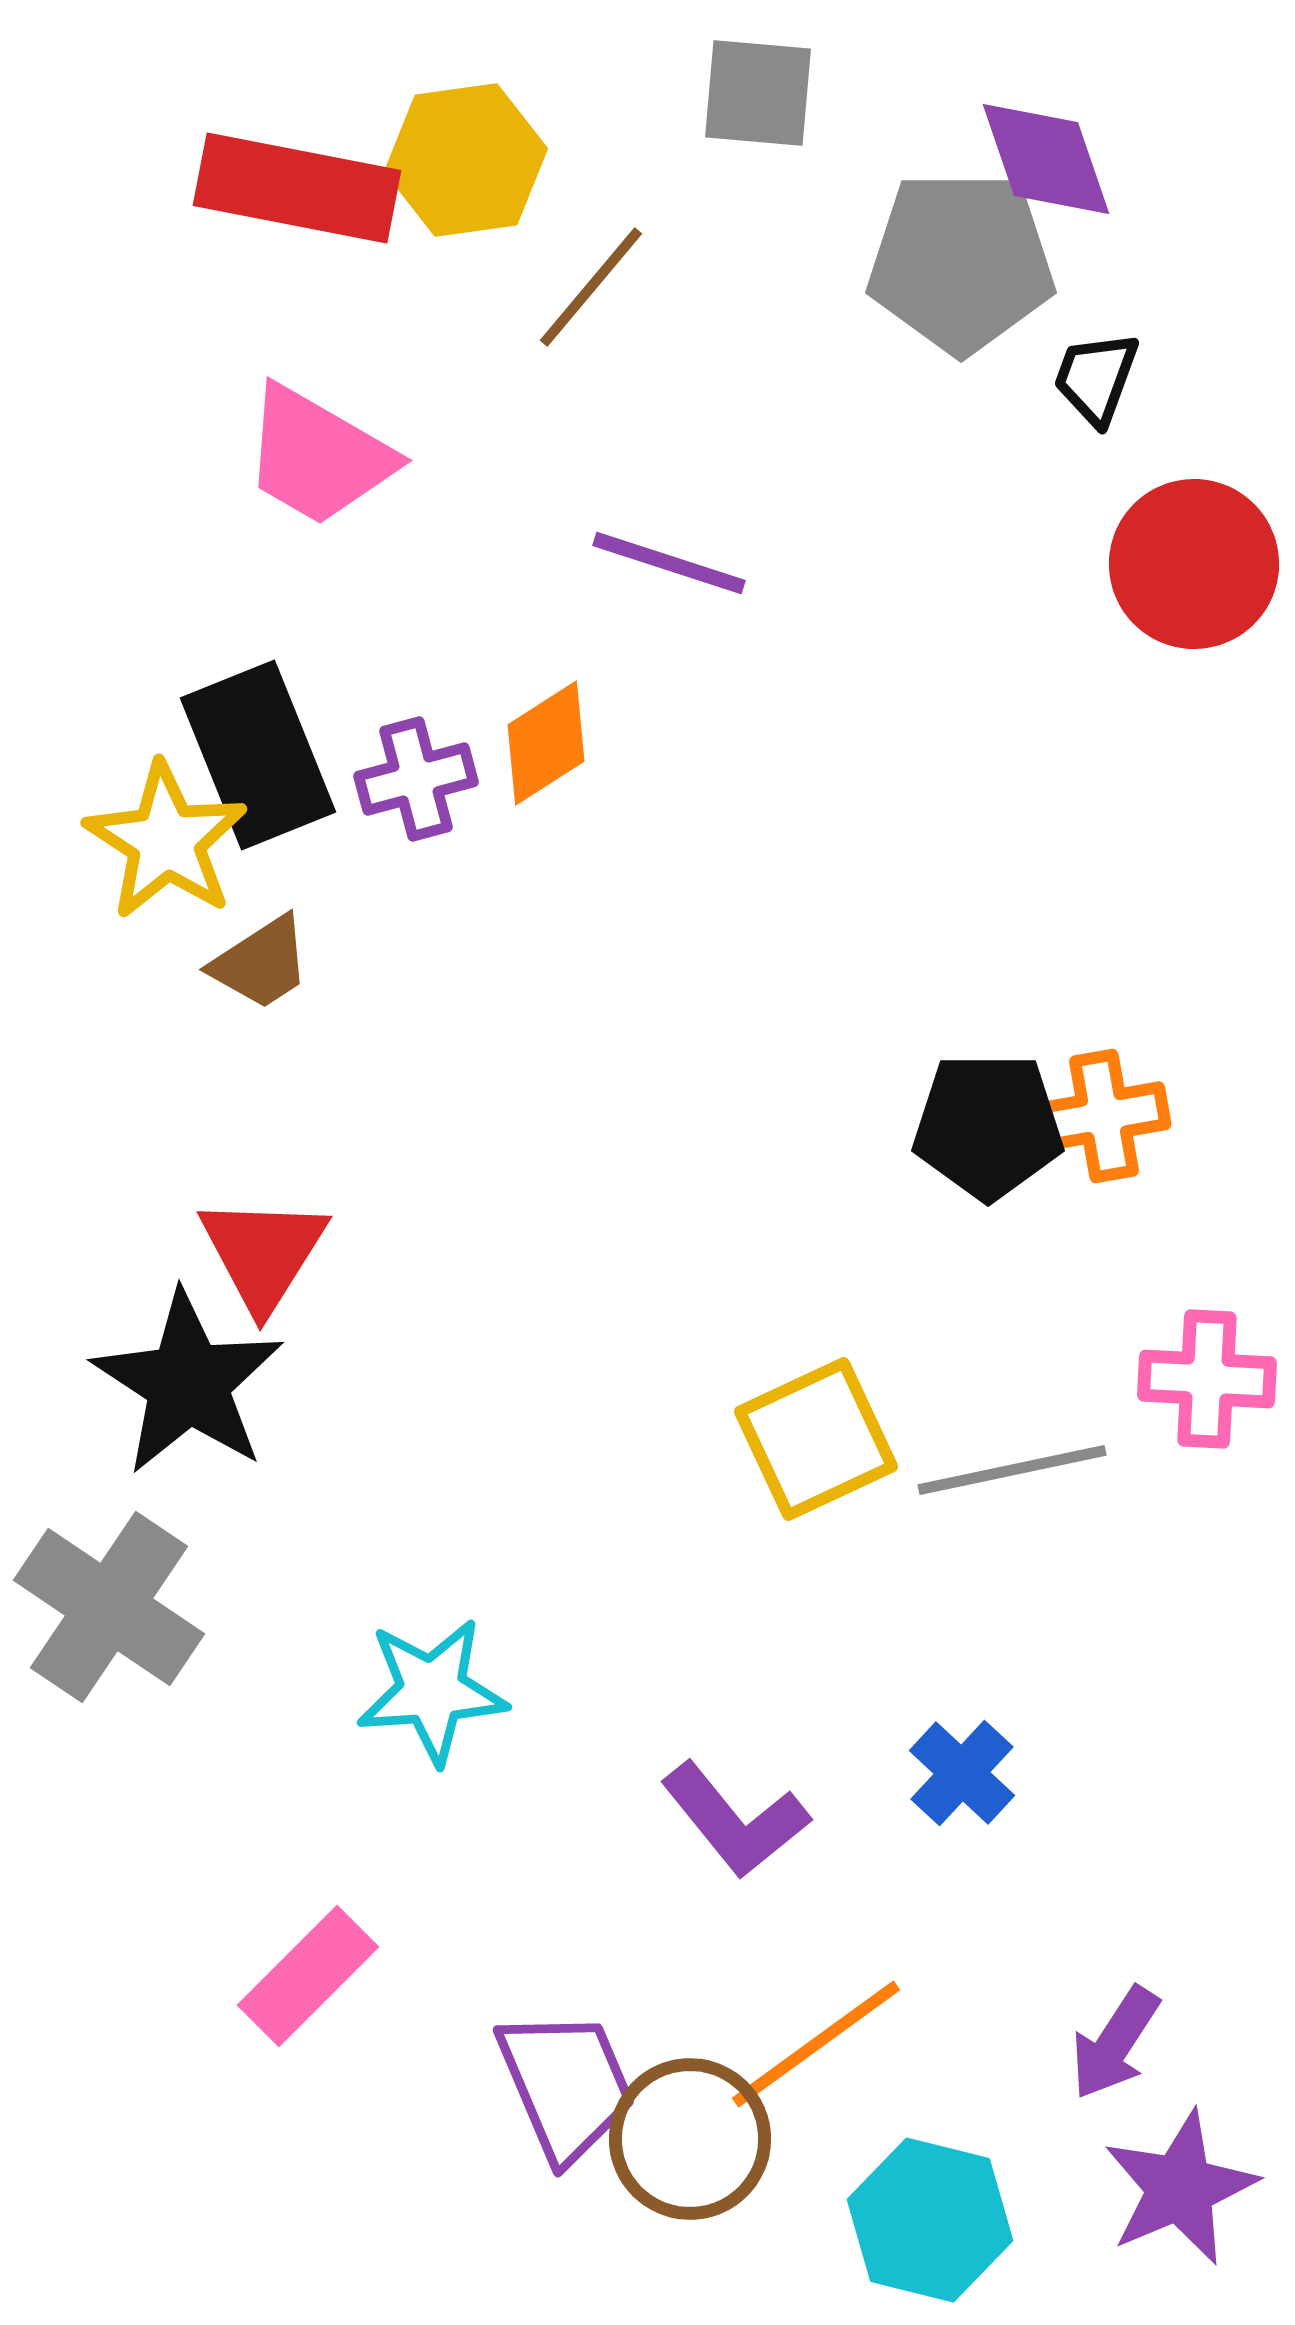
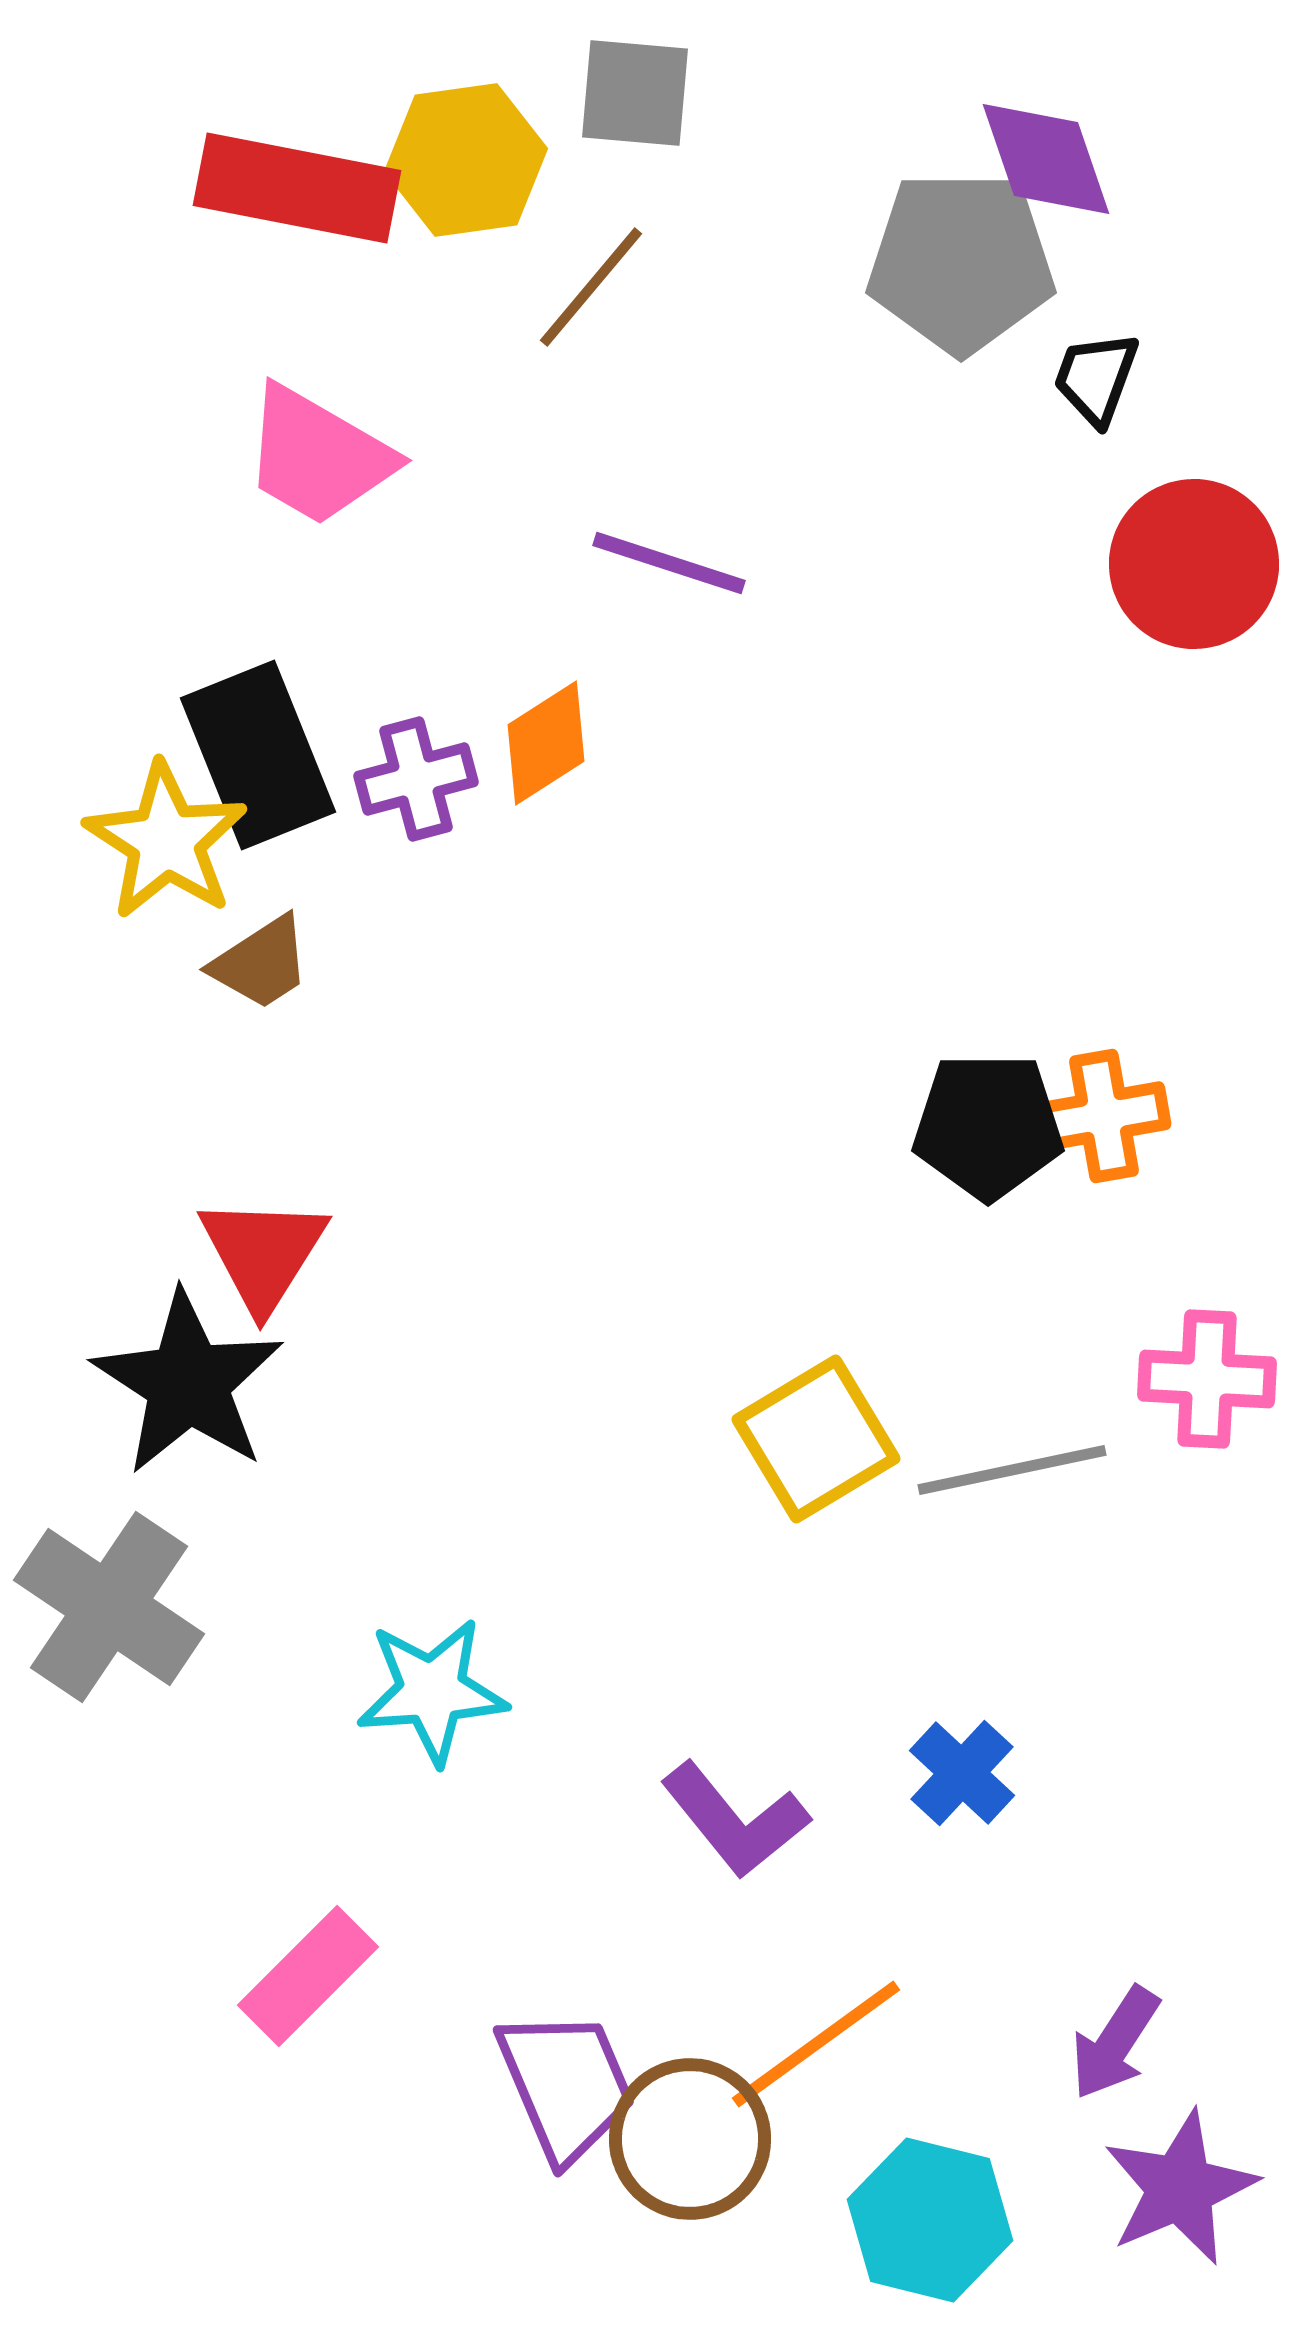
gray square: moved 123 px left
yellow square: rotated 6 degrees counterclockwise
